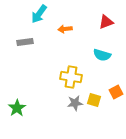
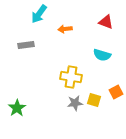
red triangle: rotated 42 degrees clockwise
gray rectangle: moved 1 px right, 3 px down
